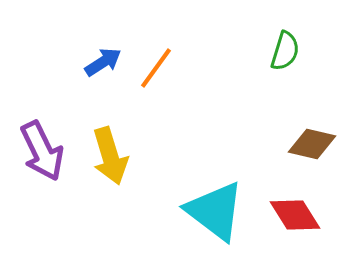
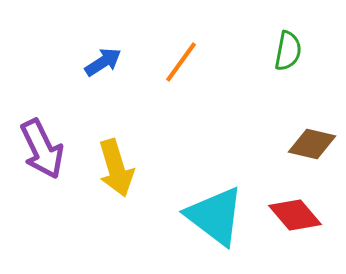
green semicircle: moved 3 px right; rotated 6 degrees counterclockwise
orange line: moved 25 px right, 6 px up
purple arrow: moved 2 px up
yellow arrow: moved 6 px right, 12 px down
cyan triangle: moved 5 px down
red diamond: rotated 8 degrees counterclockwise
